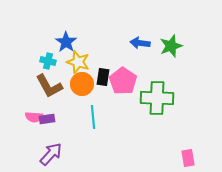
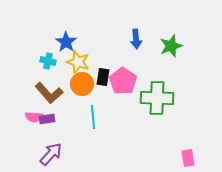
blue arrow: moved 4 px left, 4 px up; rotated 102 degrees counterclockwise
brown L-shape: moved 7 px down; rotated 12 degrees counterclockwise
